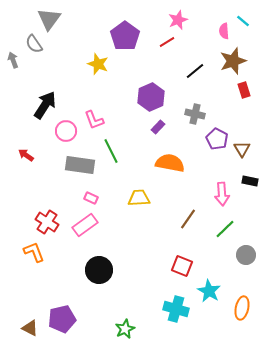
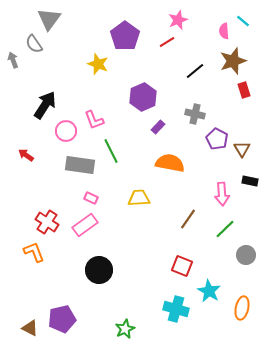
purple hexagon at (151, 97): moved 8 px left
